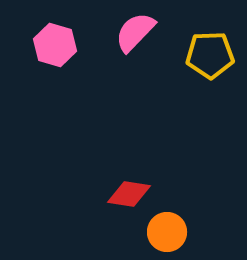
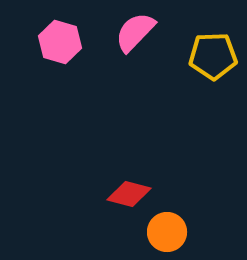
pink hexagon: moved 5 px right, 3 px up
yellow pentagon: moved 3 px right, 1 px down
red diamond: rotated 6 degrees clockwise
